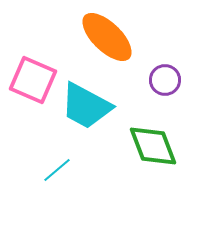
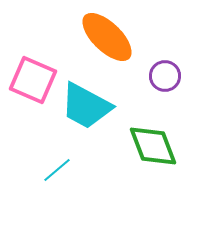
purple circle: moved 4 px up
